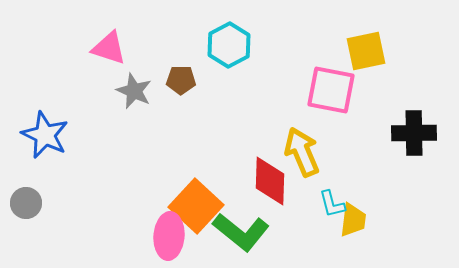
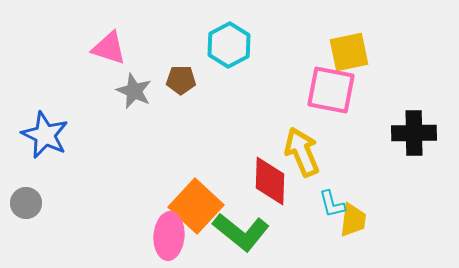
yellow square: moved 17 px left, 1 px down
